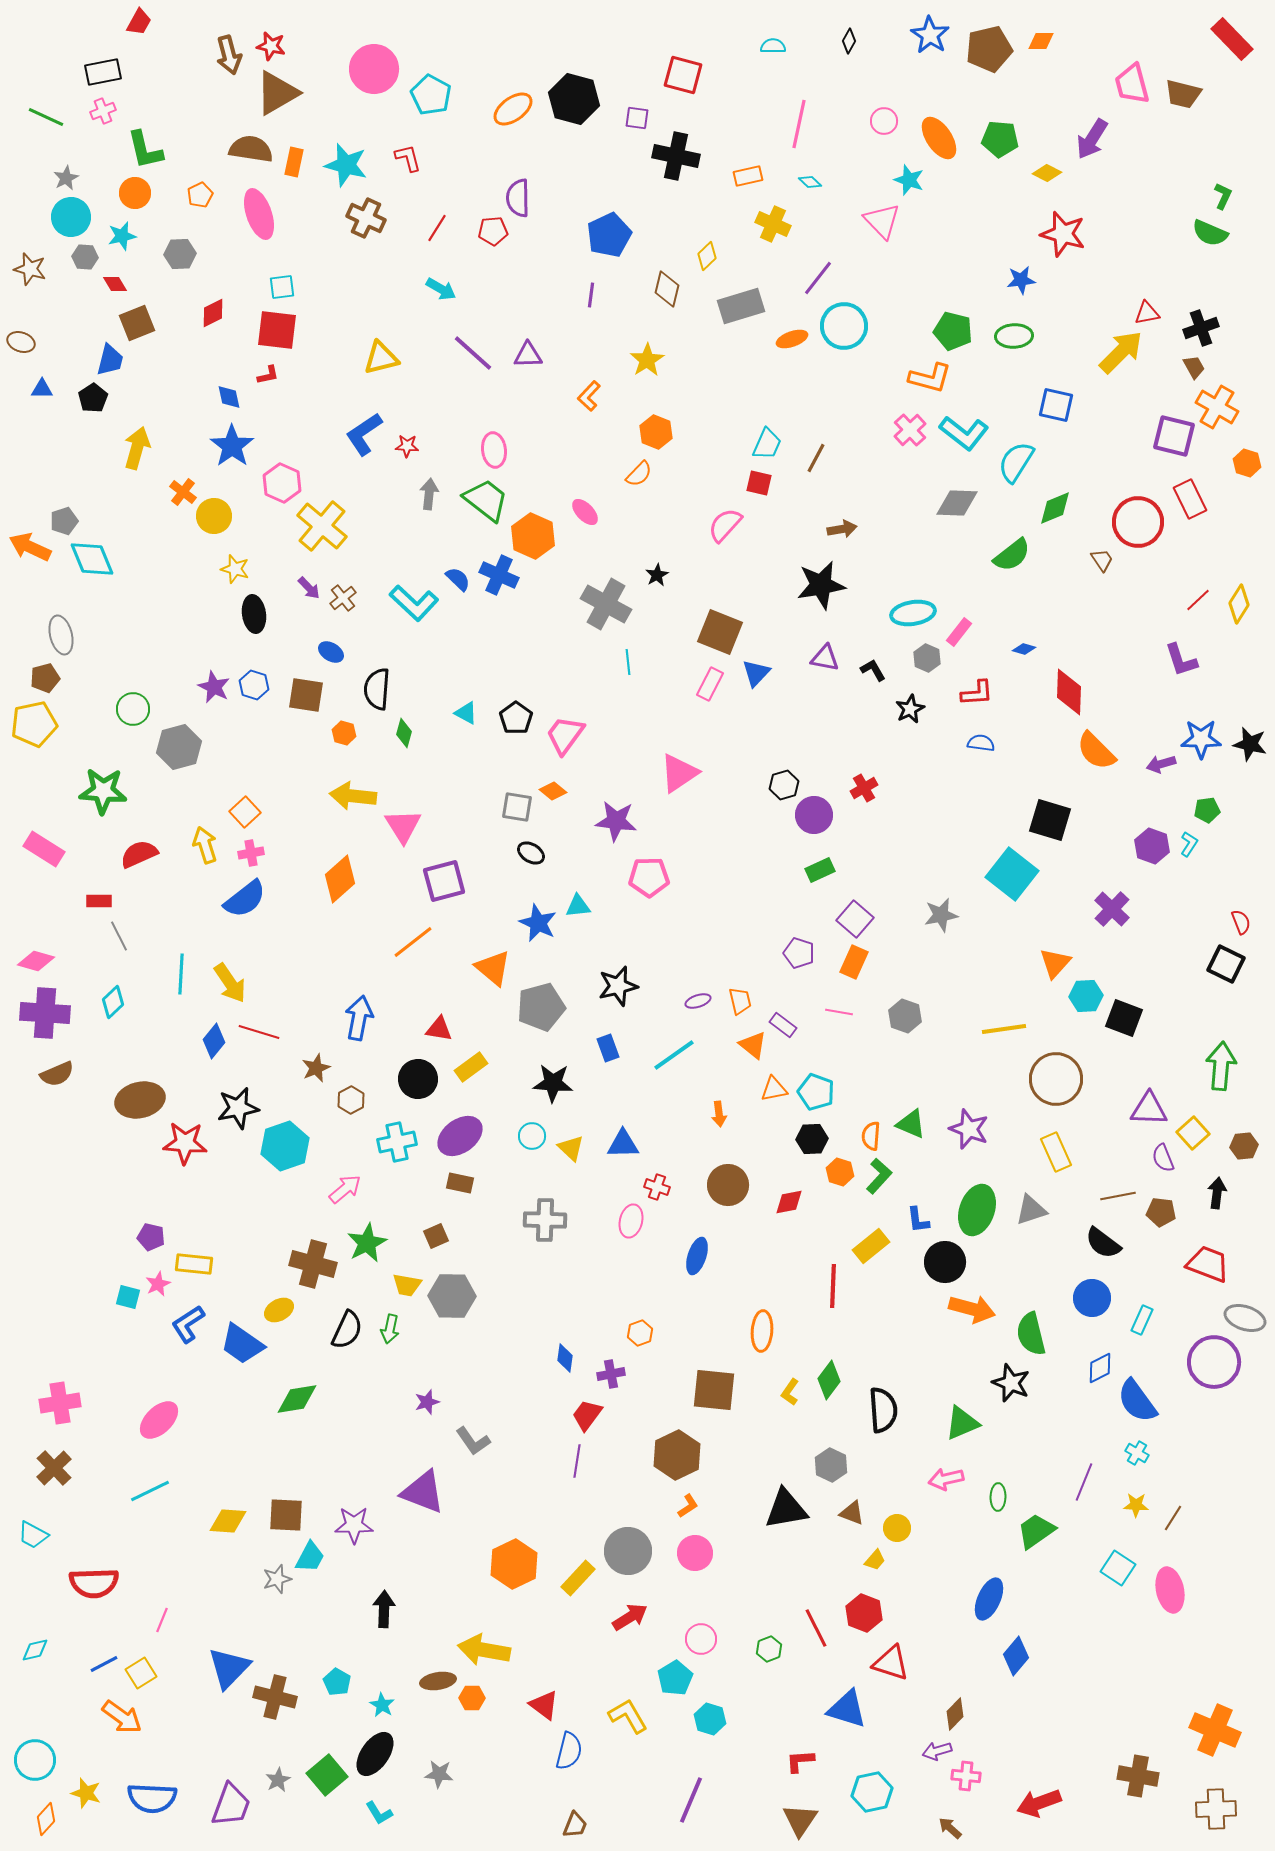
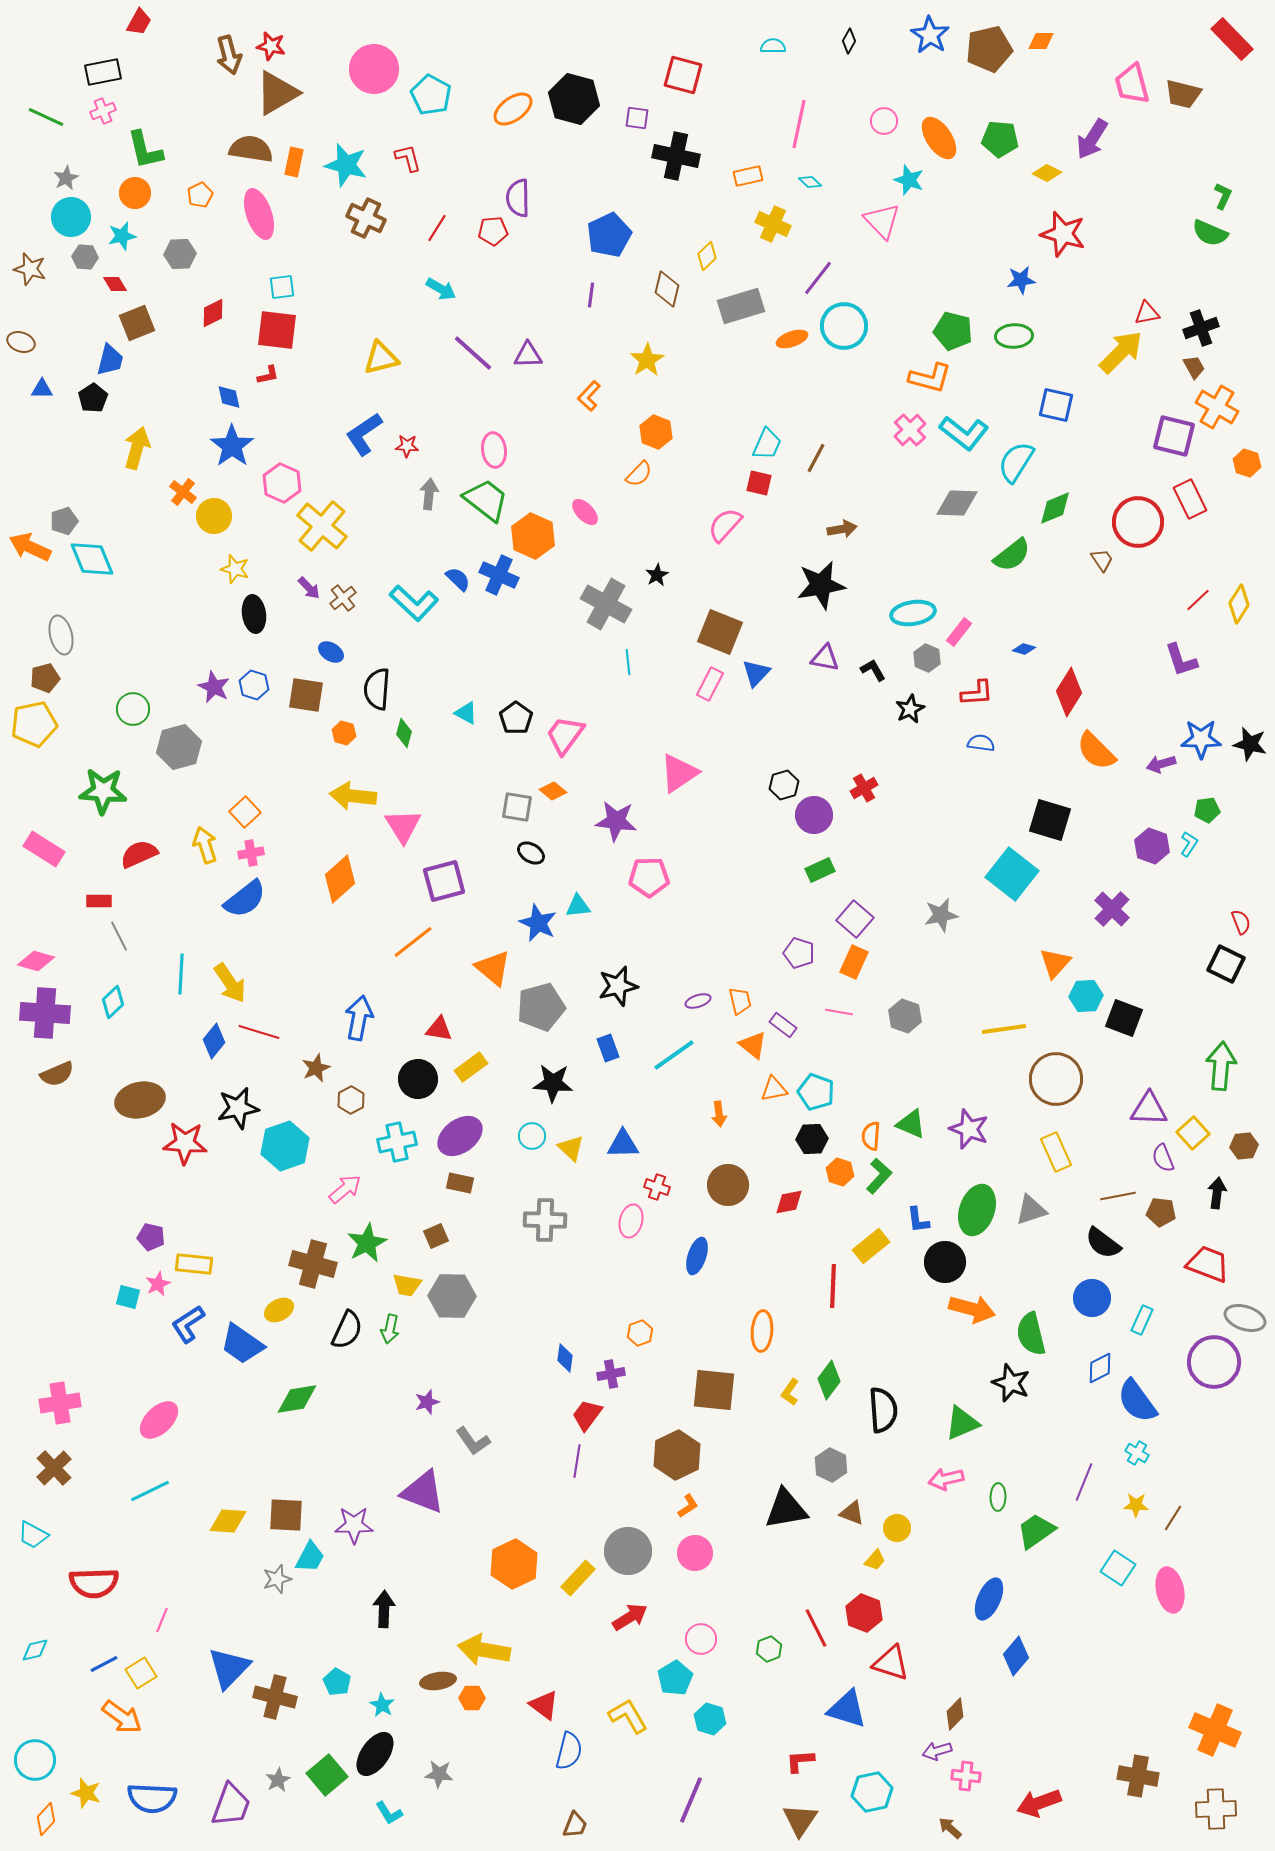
red diamond at (1069, 692): rotated 30 degrees clockwise
cyan L-shape at (379, 1813): moved 10 px right
